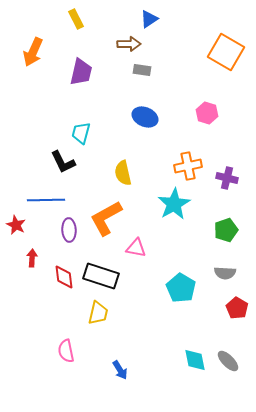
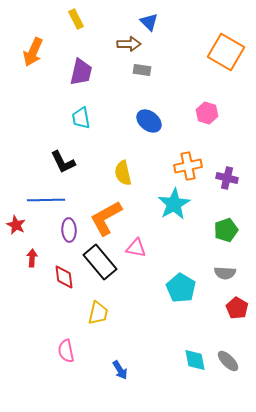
blue triangle: moved 3 px down; rotated 42 degrees counterclockwise
blue ellipse: moved 4 px right, 4 px down; rotated 15 degrees clockwise
cyan trapezoid: moved 15 px up; rotated 25 degrees counterclockwise
black rectangle: moved 1 px left, 14 px up; rotated 32 degrees clockwise
